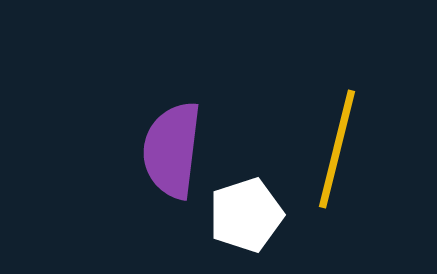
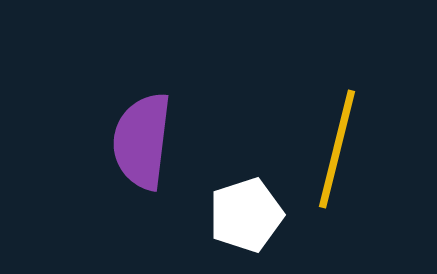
purple semicircle: moved 30 px left, 9 px up
